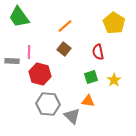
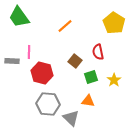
brown square: moved 11 px right, 12 px down
red hexagon: moved 2 px right, 1 px up
gray triangle: moved 1 px left, 2 px down
